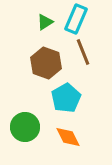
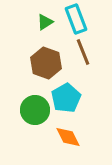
cyan rectangle: rotated 44 degrees counterclockwise
green circle: moved 10 px right, 17 px up
